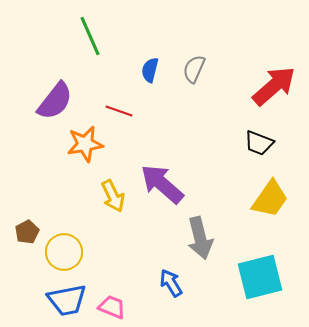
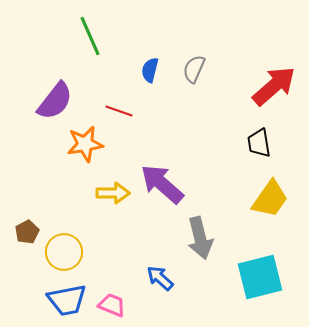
black trapezoid: rotated 60 degrees clockwise
yellow arrow: moved 3 px up; rotated 64 degrees counterclockwise
blue arrow: moved 11 px left, 5 px up; rotated 16 degrees counterclockwise
pink trapezoid: moved 2 px up
